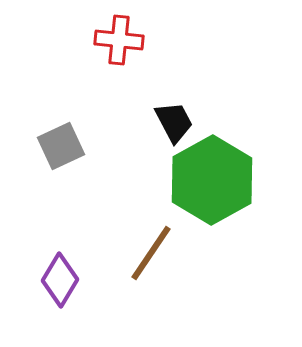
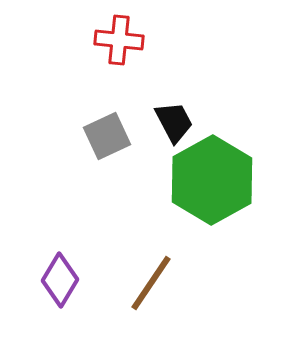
gray square: moved 46 px right, 10 px up
brown line: moved 30 px down
